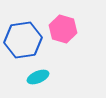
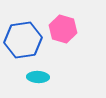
cyan ellipse: rotated 25 degrees clockwise
